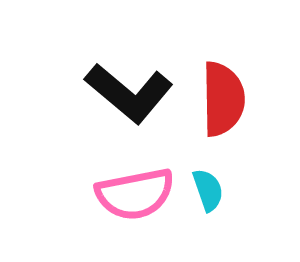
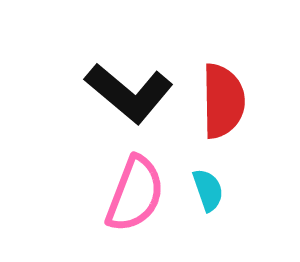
red semicircle: moved 2 px down
pink semicircle: rotated 58 degrees counterclockwise
